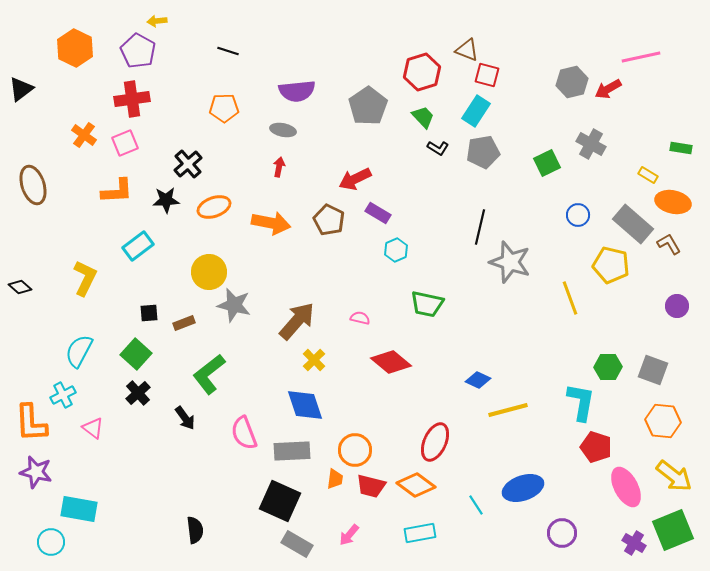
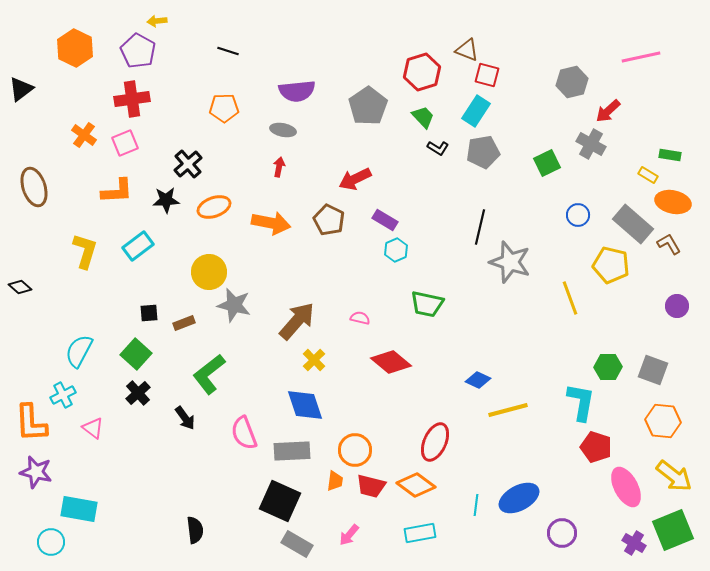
red arrow at (608, 89): moved 22 px down; rotated 12 degrees counterclockwise
green rectangle at (681, 148): moved 11 px left, 7 px down
brown ellipse at (33, 185): moved 1 px right, 2 px down
purple rectangle at (378, 213): moved 7 px right, 7 px down
yellow L-shape at (85, 278): moved 27 px up; rotated 9 degrees counterclockwise
orange trapezoid at (335, 479): moved 2 px down
blue ellipse at (523, 488): moved 4 px left, 10 px down; rotated 9 degrees counterclockwise
cyan line at (476, 505): rotated 40 degrees clockwise
